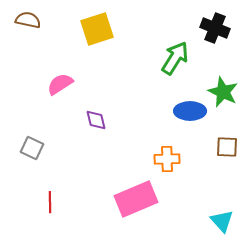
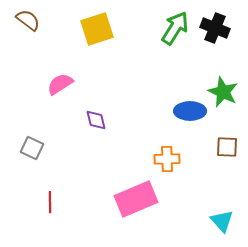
brown semicircle: rotated 25 degrees clockwise
green arrow: moved 30 px up
